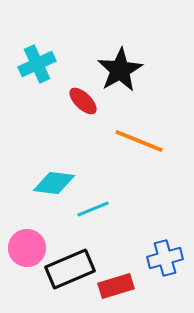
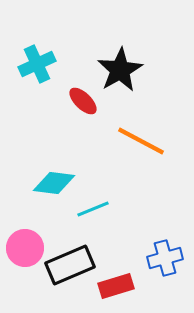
orange line: moved 2 px right; rotated 6 degrees clockwise
pink circle: moved 2 px left
black rectangle: moved 4 px up
